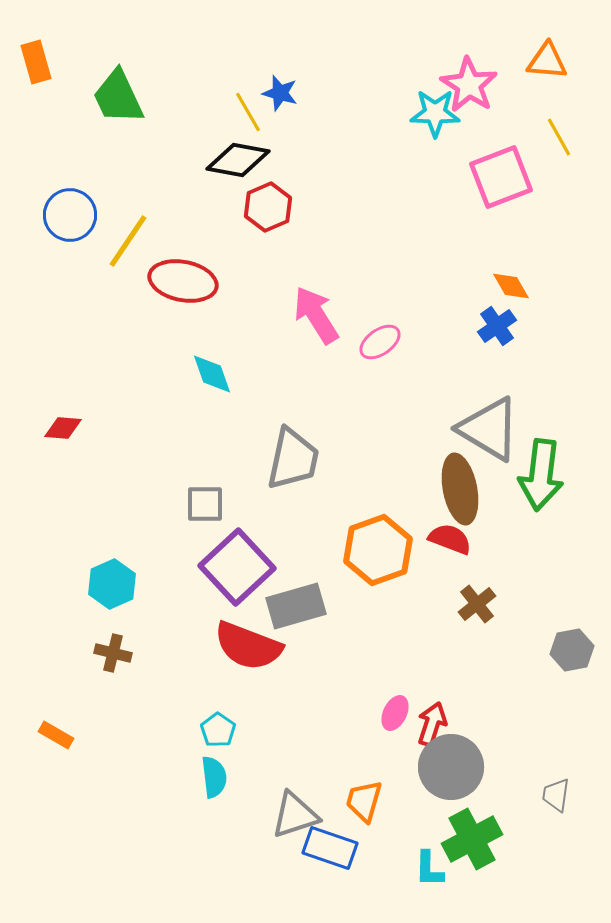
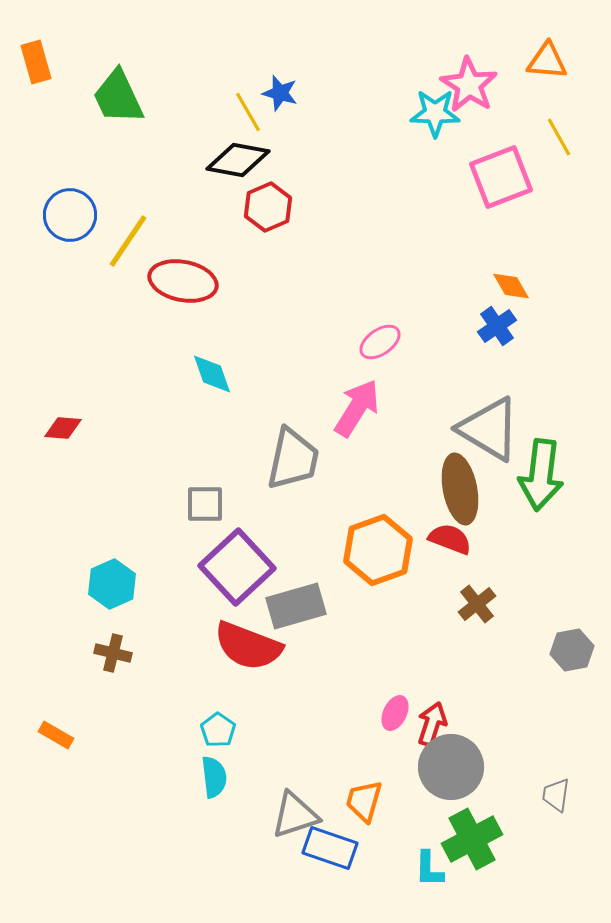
pink arrow at (316, 315): moved 41 px right, 93 px down; rotated 64 degrees clockwise
